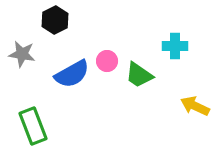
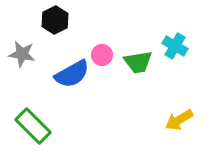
cyan cross: rotated 30 degrees clockwise
pink circle: moved 5 px left, 6 px up
green trapezoid: moved 1 px left, 13 px up; rotated 44 degrees counterclockwise
yellow arrow: moved 16 px left, 14 px down; rotated 56 degrees counterclockwise
green rectangle: rotated 24 degrees counterclockwise
